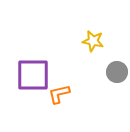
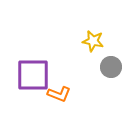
gray circle: moved 6 px left, 5 px up
orange L-shape: rotated 145 degrees counterclockwise
